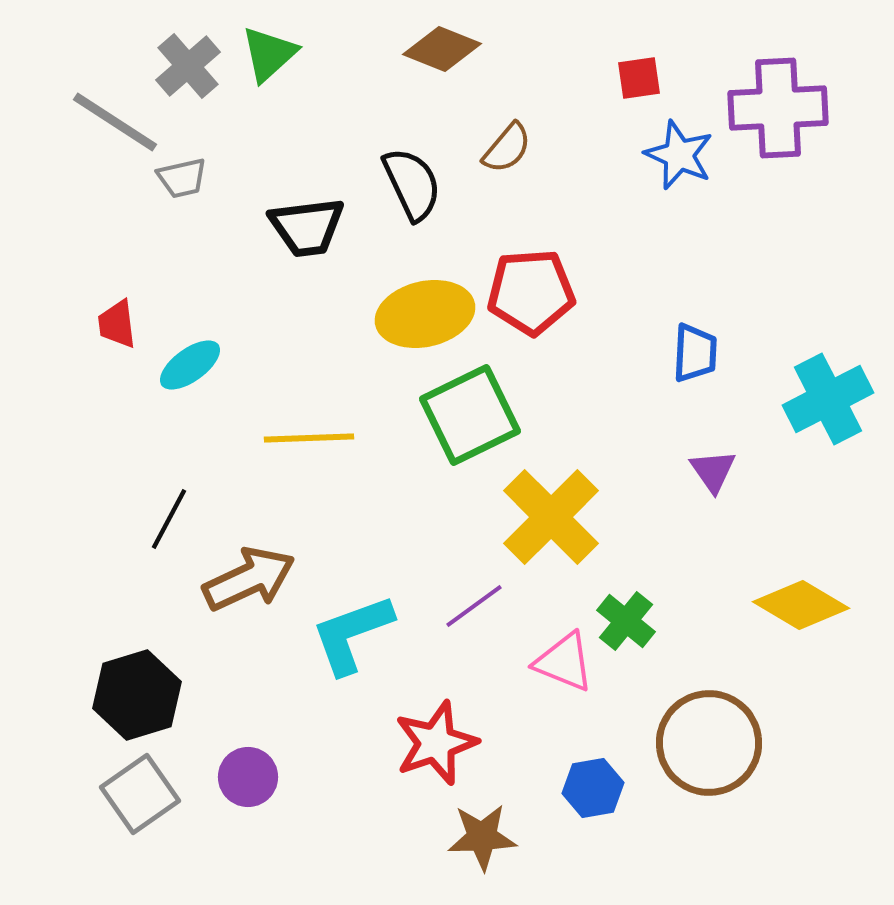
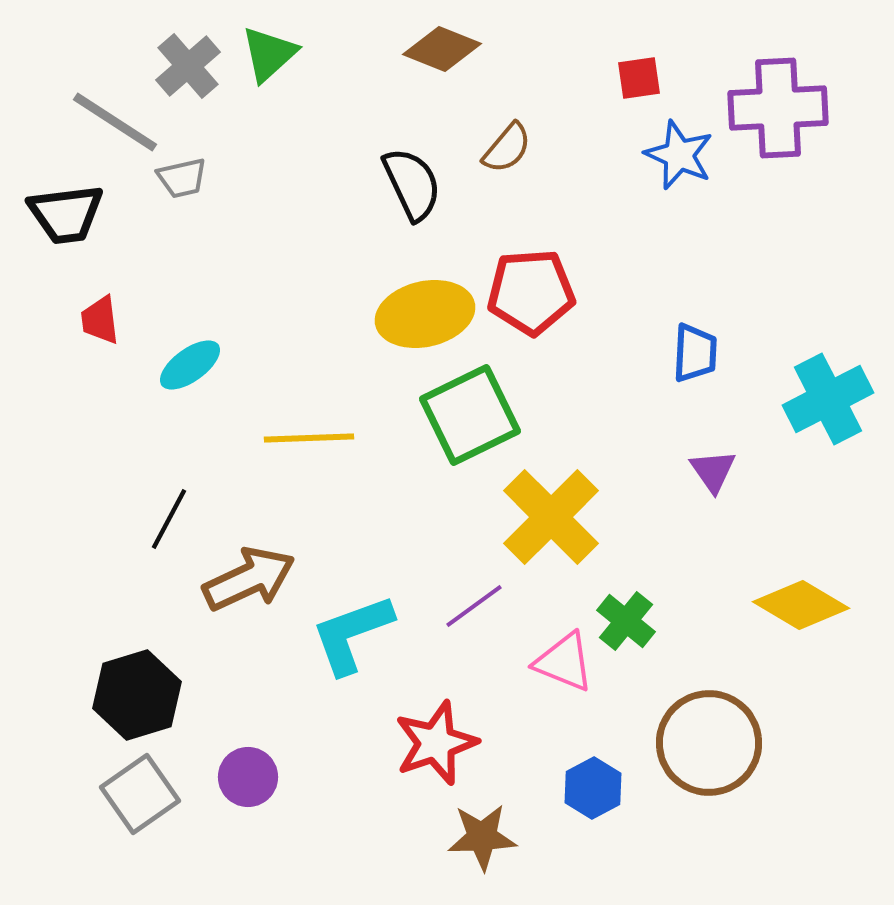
black trapezoid: moved 241 px left, 13 px up
red trapezoid: moved 17 px left, 4 px up
blue hexagon: rotated 18 degrees counterclockwise
